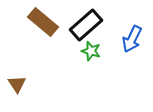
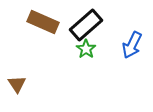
brown rectangle: rotated 16 degrees counterclockwise
blue arrow: moved 6 px down
green star: moved 5 px left, 2 px up; rotated 18 degrees clockwise
